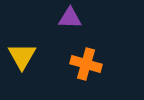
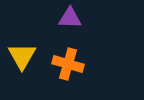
orange cross: moved 18 px left
